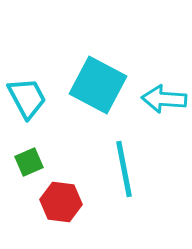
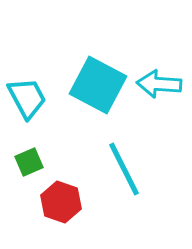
cyan arrow: moved 5 px left, 15 px up
cyan line: rotated 16 degrees counterclockwise
red hexagon: rotated 12 degrees clockwise
